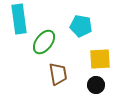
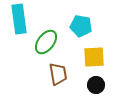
green ellipse: moved 2 px right
yellow square: moved 6 px left, 2 px up
